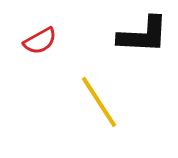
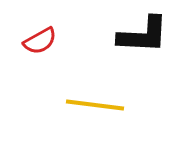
yellow line: moved 4 px left, 3 px down; rotated 50 degrees counterclockwise
